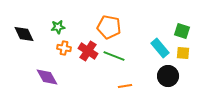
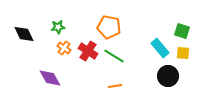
orange cross: rotated 24 degrees clockwise
green line: rotated 10 degrees clockwise
purple diamond: moved 3 px right, 1 px down
orange line: moved 10 px left
